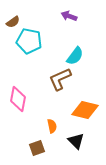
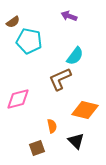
pink diamond: rotated 65 degrees clockwise
